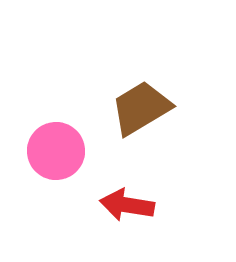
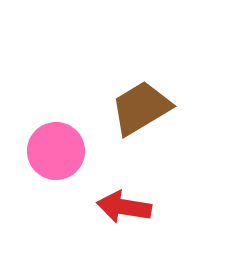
red arrow: moved 3 px left, 2 px down
